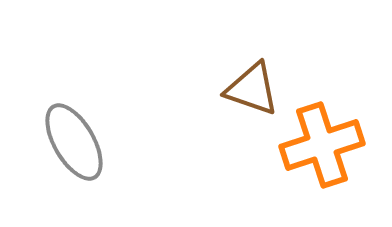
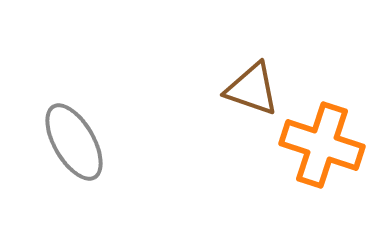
orange cross: rotated 36 degrees clockwise
